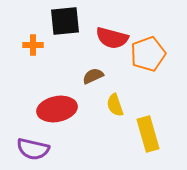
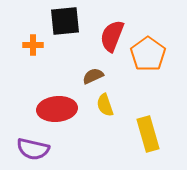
red semicircle: moved 2 px up; rotated 96 degrees clockwise
orange pentagon: rotated 16 degrees counterclockwise
yellow semicircle: moved 10 px left
red ellipse: rotated 6 degrees clockwise
